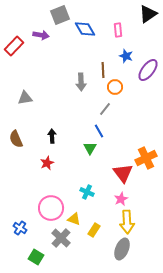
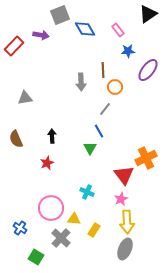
pink rectangle: rotated 32 degrees counterclockwise
blue star: moved 2 px right, 5 px up; rotated 24 degrees counterclockwise
red triangle: moved 1 px right, 2 px down
yellow triangle: rotated 16 degrees counterclockwise
gray ellipse: moved 3 px right
